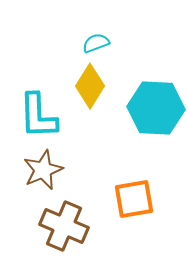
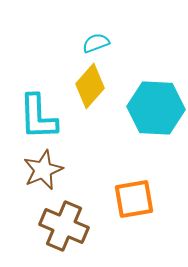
yellow diamond: rotated 9 degrees clockwise
cyan L-shape: moved 1 px down
